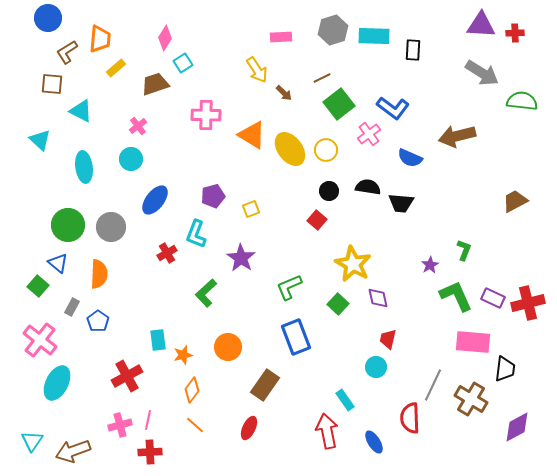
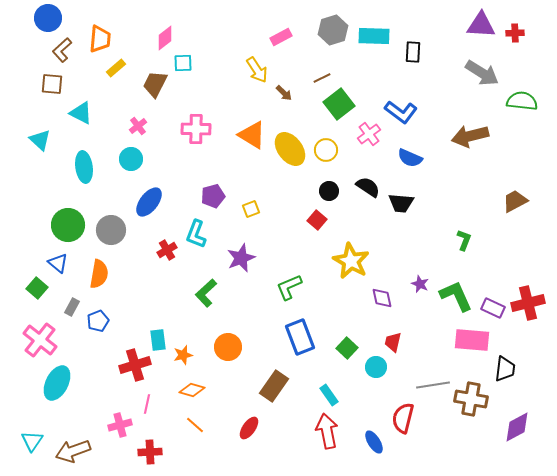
pink rectangle at (281, 37): rotated 25 degrees counterclockwise
pink diamond at (165, 38): rotated 20 degrees clockwise
black rectangle at (413, 50): moved 2 px down
brown L-shape at (67, 52): moved 5 px left, 2 px up; rotated 10 degrees counterclockwise
cyan square at (183, 63): rotated 30 degrees clockwise
brown trapezoid at (155, 84): rotated 44 degrees counterclockwise
blue L-shape at (393, 108): moved 8 px right, 4 px down
cyan triangle at (81, 111): moved 2 px down
pink cross at (206, 115): moved 10 px left, 14 px down
brown arrow at (457, 136): moved 13 px right
black semicircle at (368, 187): rotated 25 degrees clockwise
blue ellipse at (155, 200): moved 6 px left, 2 px down
gray circle at (111, 227): moved 3 px down
green L-shape at (464, 250): moved 10 px up
red cross at (167, 253): moved 3 px up
purple star at (241, 258): rotated 16 degrees clockwise
yellow star at (353, 264): moved 2 px left, 3 px up
purple star at (430, 265): moved 10 px left, 19 px down; rotated 18 degrees counterclockwise
orange semicircle at (99, 274): rotated 8 degrees clockwise
green square at (38, 286): moved 1 px left, 2 px down
purple diamond at (378, 298): moved 4 px right
purple rectangle at (493, 298): moved 10 px down
green square at (338, 304): moved 9 px right, 44 px down
blue pentagon at (98, 321): rotated 15 degrees clockwise
blue rectangle at (296, 337): moved 4 px right
red trapezoid at (388, 339): moved 5 px right, 3 px down
pink rectangle at (473, 342): moved 1 px left, 2 px up
red cross at (127, 376): moved 8 px right, 11 px up; rotated 12 degrees clockwise
brown rectangle at (265, 385): moved 9 px right, 1 px down
gray line at (433, 385): rotated 56 degrees clockwise
orange diamond at (192, 390): rotated 70 degrees clockwise
brown cross at (471, 399): rotated 20 degrees counterclockwise
cyan rectangle at (345, 400): moved 16 px left, 5 px up
red semicircle at (410, 418): moved 7 px left; rotated 16 degrees clockwise
pink line at (148, 420): moved 1 px left, 16 px up
red ellipse at (249, 428): rotated 10 degrees clockwise
